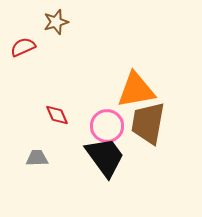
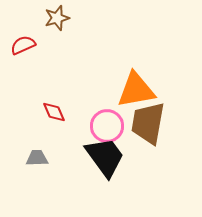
brown star: moved 1 px right, 4 px up
red semicircle: moved 2 px up
red diamond: moved 3 px left, 3 px up
